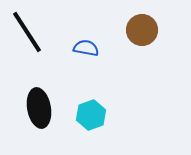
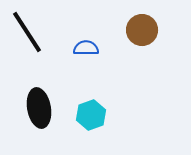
blue semicircle: rotated 10 degrees counterclockwise
